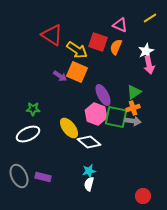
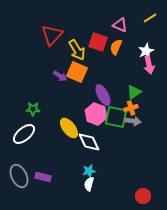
red triangle: rotated 40 degrees clockwise
yellow arrow: rotated 25 degrees clockwise
orange cross: moved 2 px left
white ellipse: moved 4 px left; rotated 15 degrees counterclockwise
white diamond: rotated 25 degrees clockwise
